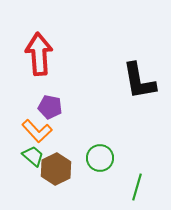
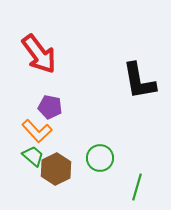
red arrow: rotated 147 degrees clockwise
